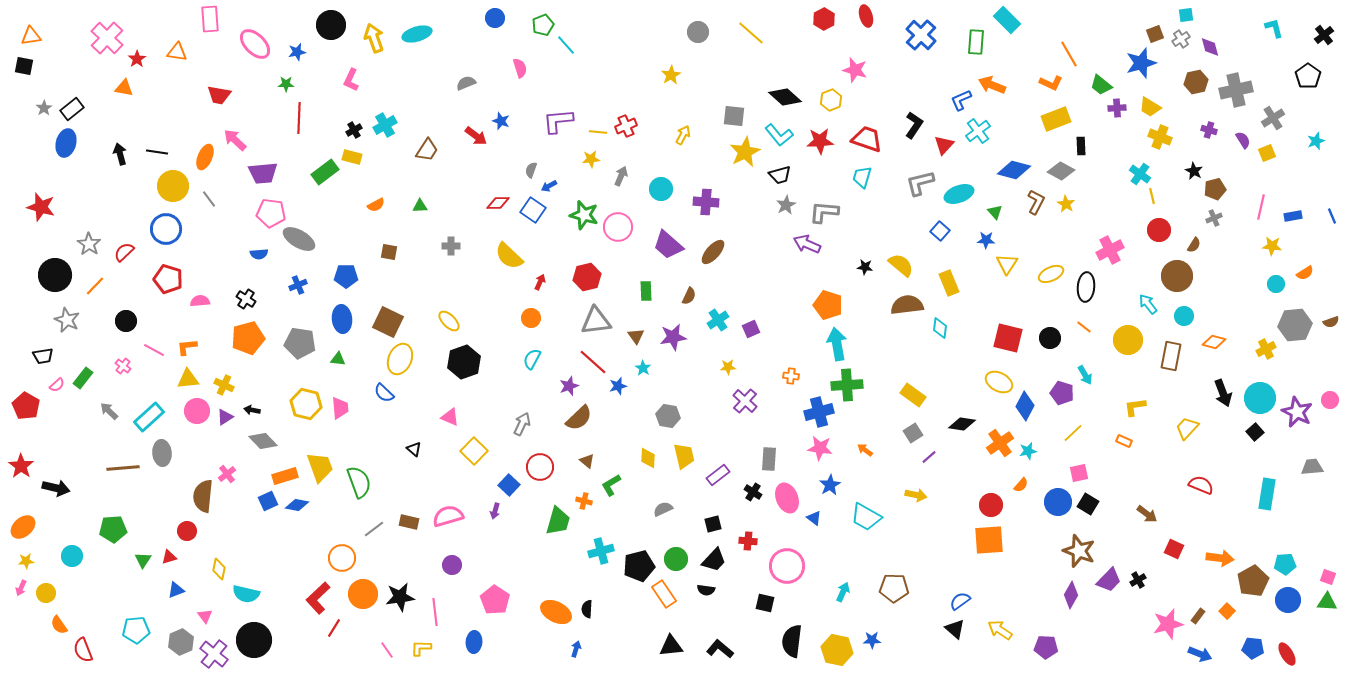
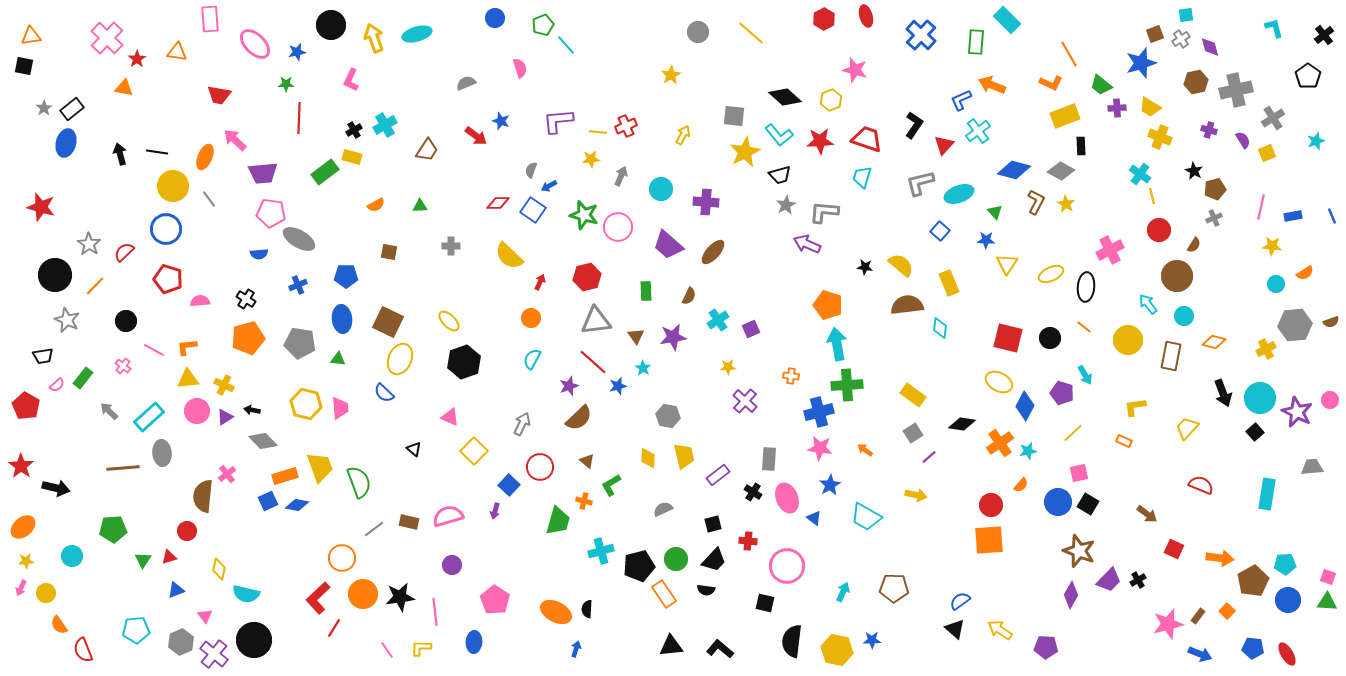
yellow rectangle at (1056, 119): moved 9 px right, 3 px up
